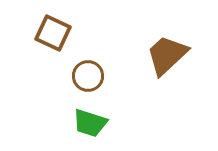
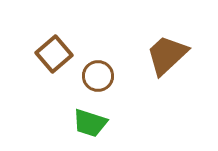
brown square: moved 1 px right, 21 px down; rotated 24 degrees clockwise
brown circle: moved 10 px right
